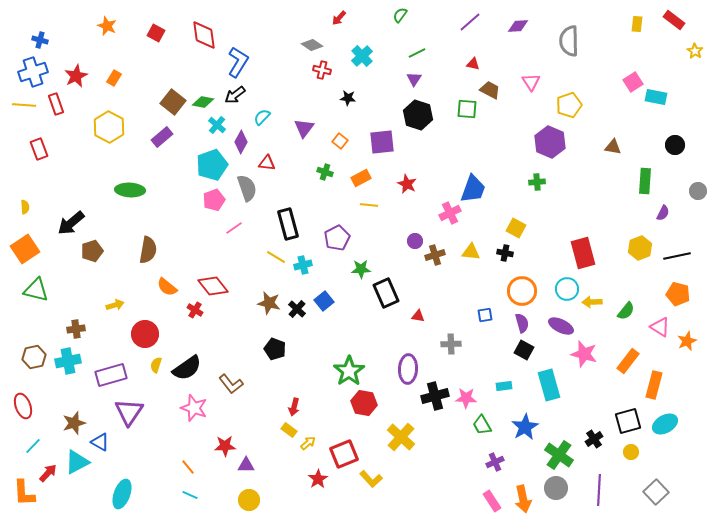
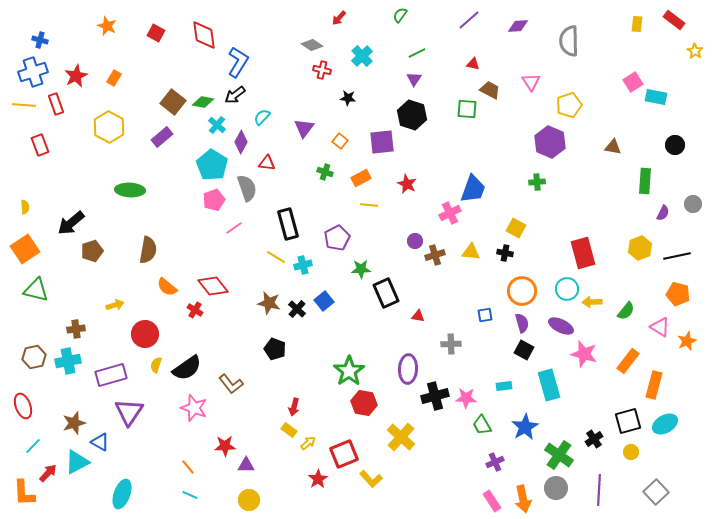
purple line at (470, 22): moved 1 px left, 2 px up
black hexagon at (418, 115): moved 6 px left
red rectangle at (39, 149): moved 1 px right, 4 px up
cyan pentagon at (212, 165): rotated 20 degrees counterclockwise
gray circle at (698, 191): moved 5 px left, 13 px down
